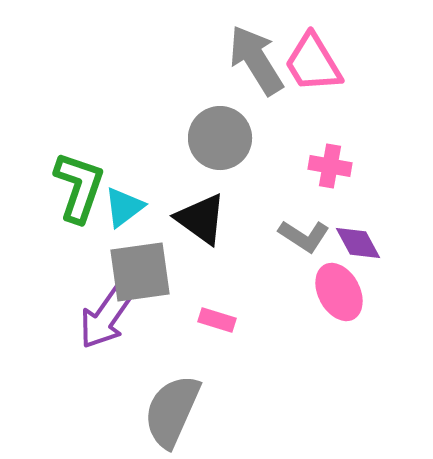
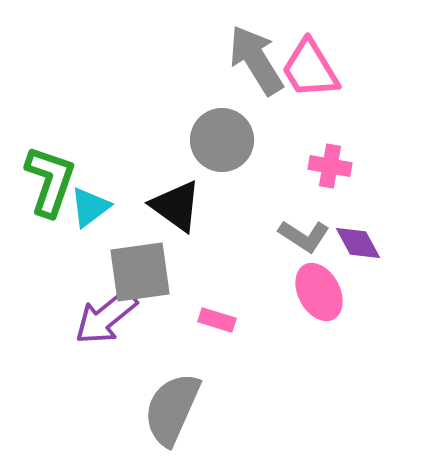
pink trapezoid: moved 3 px left, 6 px down
gray circle: moved 2 px right, 2 px down
green L-shape: moved 29 px left, 6 px up
cyan triangle: moved 34 px left
black triangle: moved 25 px left, 13 px up
pink ellipse: moved 20 px left
purple arrow: rotated 16 degrees clockwise
gray semicircle: moved 2 px up
